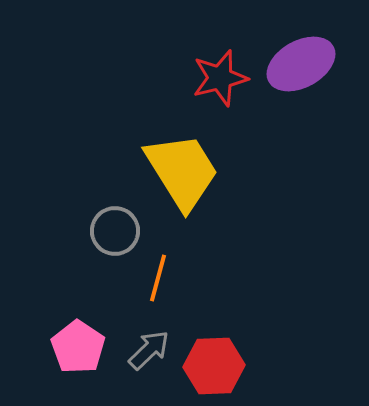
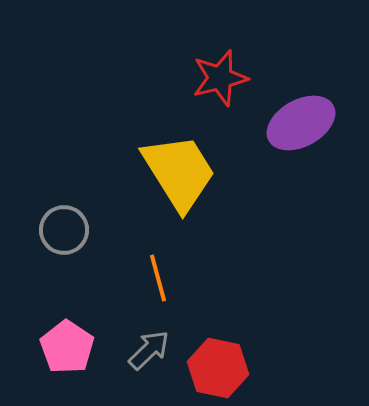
purple ellipse: moved 59 px down
yellow trapezoid: moved 3 px left, 1 px down
gray circle: moved 51 px left, 1 px up
orange line: rotated 30 degrees counterclockwise
pink pentagon: moved 11 px left
red hexagon: moved 4 px right, 2 px down; rotated 14 degrees clockwise
